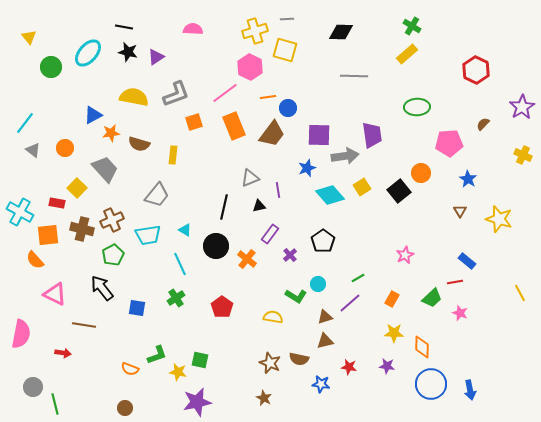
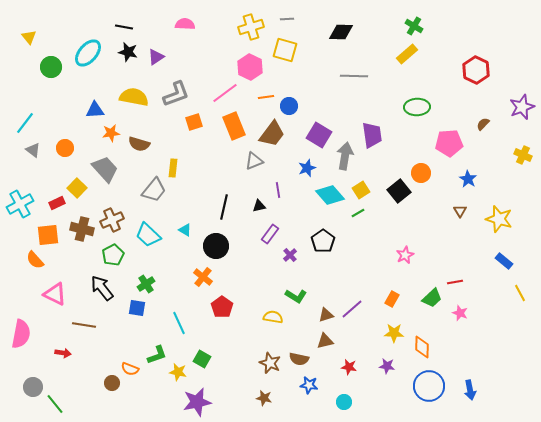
green cross at (412, 26): moved 2 px right
pink semicircle at (193, 29): moved 8 px left, 5 px up
yellow cross at (255, 31): moved 4 px left, 4 px up
orange line at (268, 97): moved 2 px left
purple star at (522, 107): rotated 10 degrees clockwise
blue circle at (288, 108): moved 1 px right, 2 px up
blue triangle at (93, 115): moved 2 px right, 5 px up; rotated 24 degrees clockwise
purple square at (319, 135): rotated 30 degrees clockwise
yellow rectangle at (173, 155): moved 13 px down
gray arrow at (345, 156): rotated 72 degrees counterclockwise
gray triangle at (250, 178): moved 4 px right, 17 px up
yellow square at (362, 187): moved 1 px left, 3 px down
gray trapezoid at (157, 195): moved 3 px left, 5 px up
red rectangle at (57, 203): rotated 35 degrees counterclockwise
cyan cross at (20, 212): moved 8 px up; rotated 32 degrees clockwise
cyan trapezoid at (148, 235): rotated 52 degrees clockwise
orange cross at (247, 259): moved 44 px left, 18 px down
blue rectangle at (467, 261): moved 37 px right
cyan line at (180, 264): moved 1 px left, 59 px down
green line at (358, 278): moved 65 px up
cyan circle at (318, 284): moved 26 px right, 118 px down
green cross at (176, 298): moved 30 px left, 14 px up
purple line at (350, 303): moved 2 px right, 6 px down
brown triangle at (325, 317): moved 1 px right, 2 px up
green square at (200, 360): moved 2 px right, 1 px up; rotated 18 degrees clockwise
blue star at (321, 384): moved 12 px left, 1 px down
blue circle at (431, 384): moved 2 px left, 2 px down
brown star at (264, 398): rotated 14 degrees counterclockwise
green line at (55, 404): rotated 25 degrees counterclockwise
brown circle at (125, 408): moved 13 px left, 25 px up
